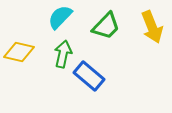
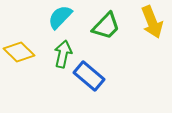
yellow arrow: moved 5 px up
yellow diamond: rotated 32 degrees clockwise
